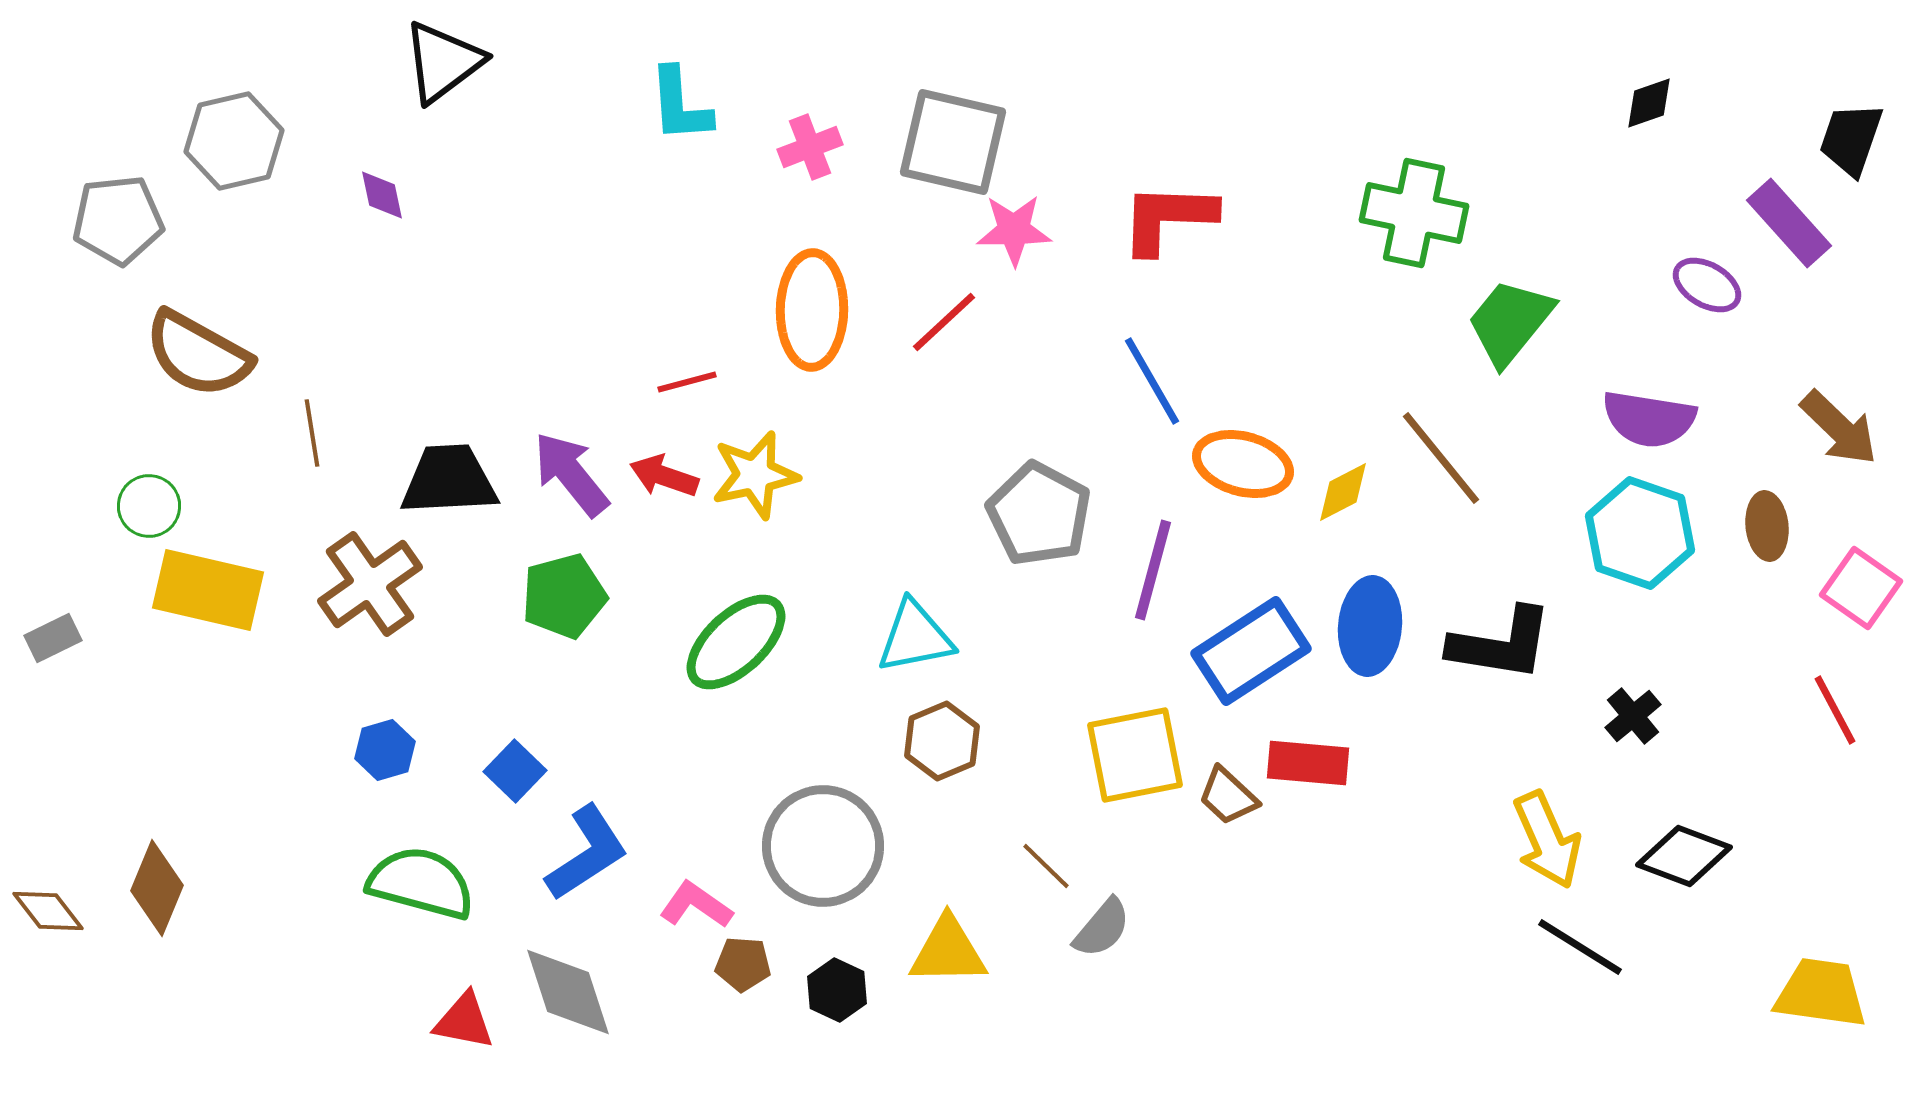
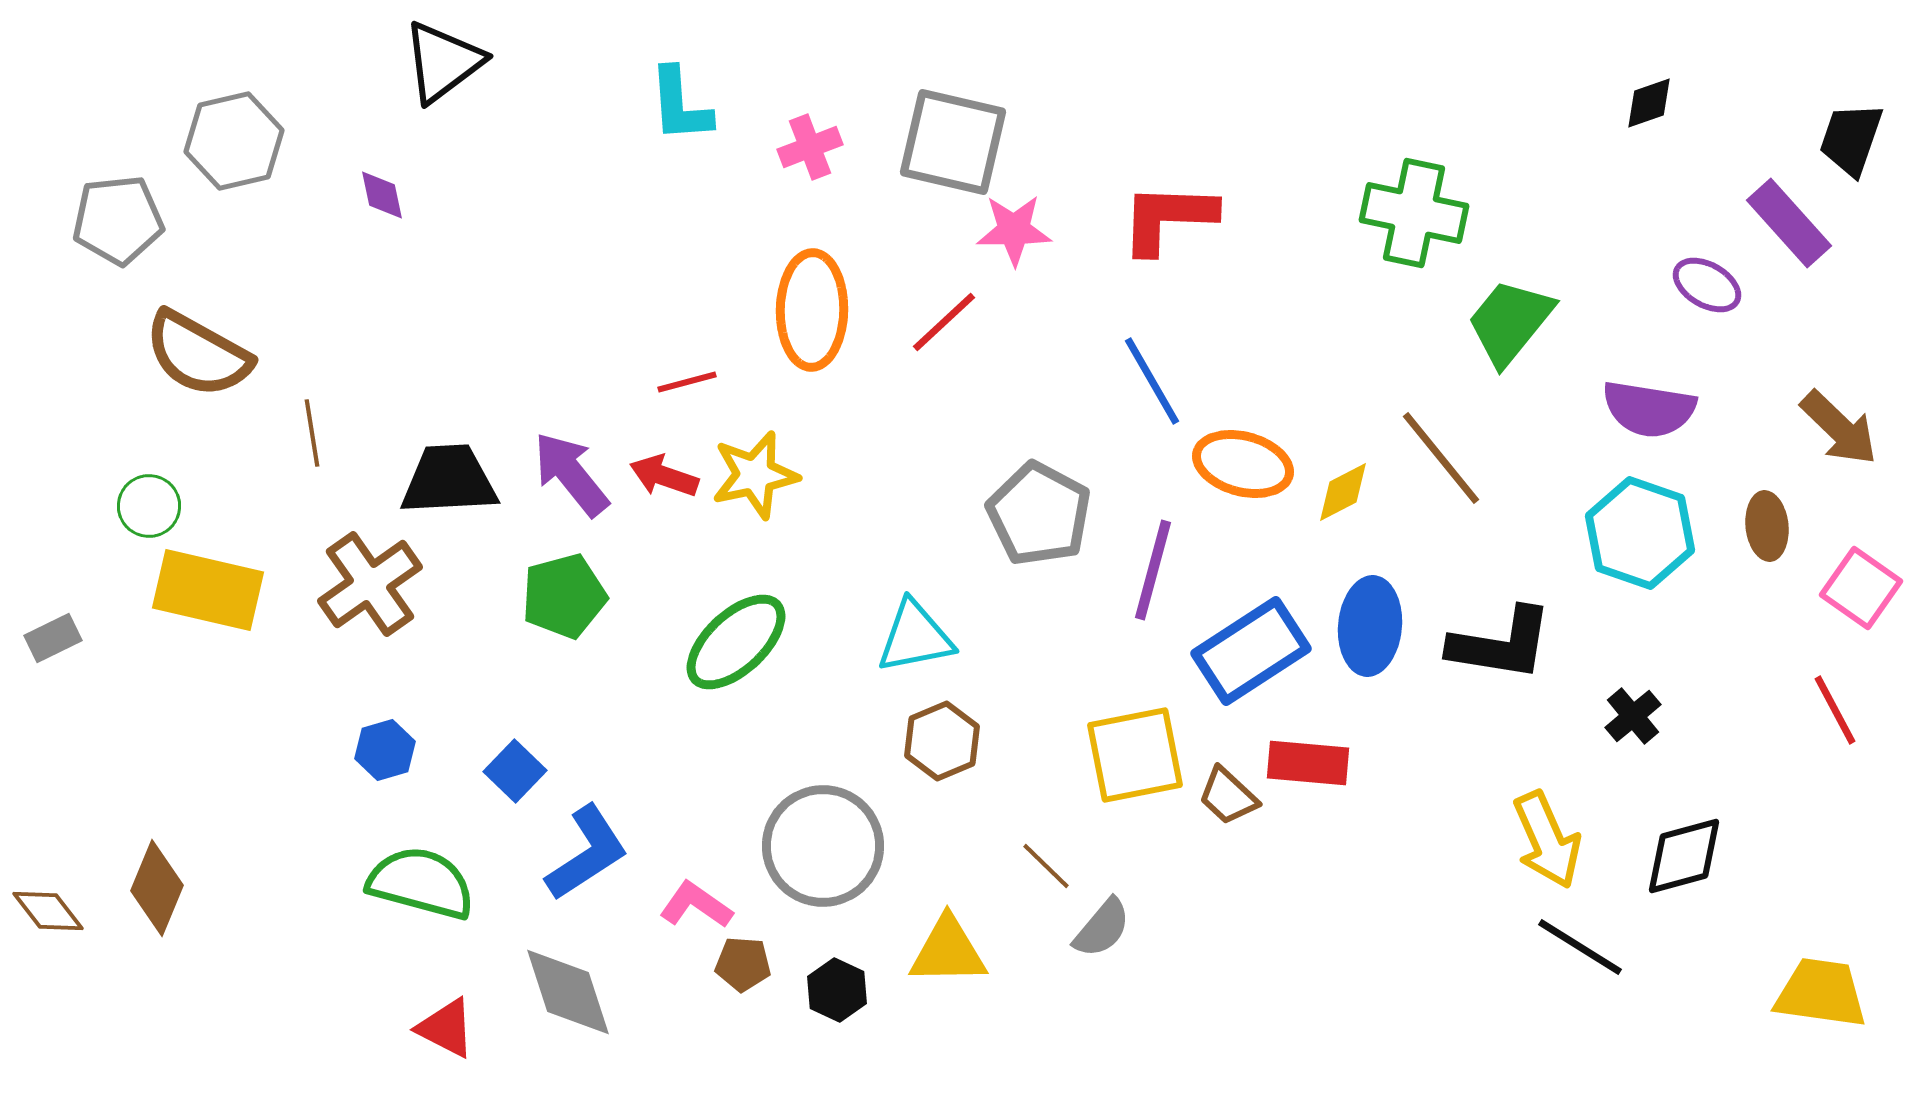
purple semicircle at (1649, 419): moved 10 px up
black diamond at (1684, 856): rotated 36 degrees counterclockwise
red triangle at (464, 1021): moved 18 px left, 7 px down; rotated 16 degrees clockwise
